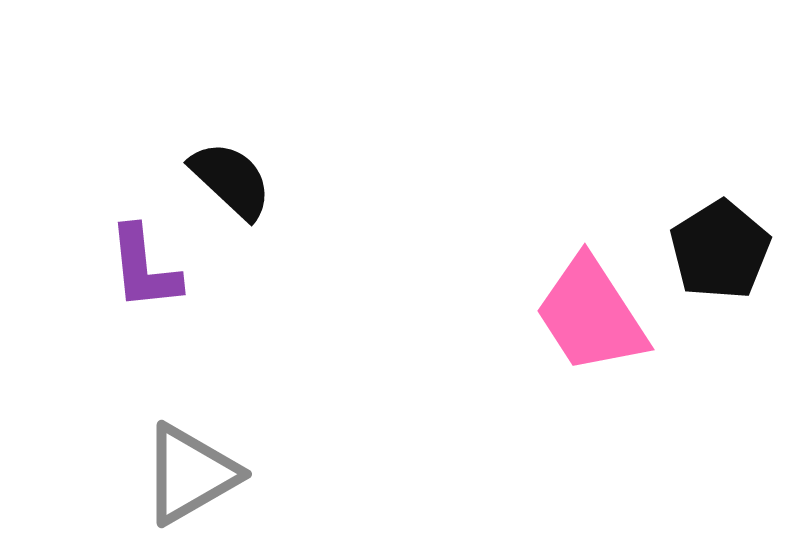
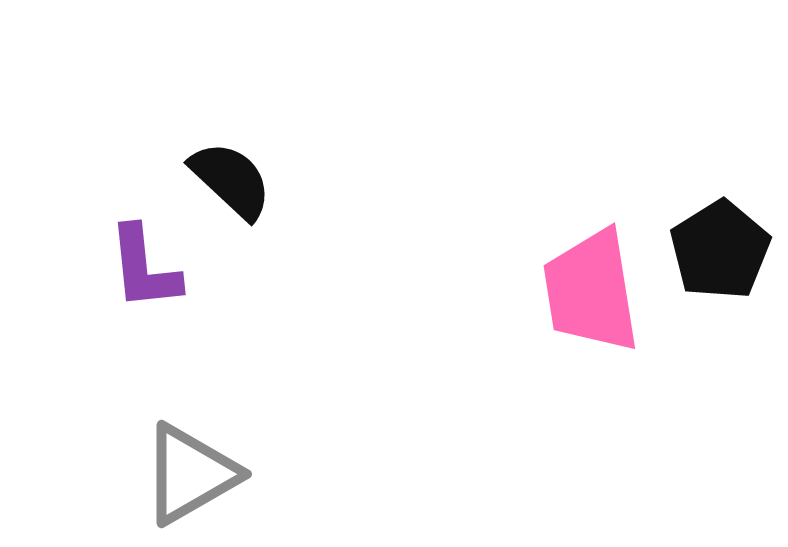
pink trapezoid: moved 24 px up; rotated 24 degrees clockwise
